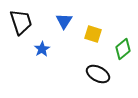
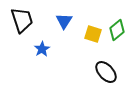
black trapezoid: moved 1 px right, 2 px up
green diamond: moved 6 px left, 19 px up
black ellipse: moved 8 px right, 2 px up; rotated 20 degrees clockwise
